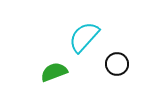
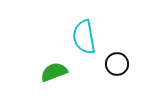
cyan semicircle: rotated 52 degrees counterclockwise
